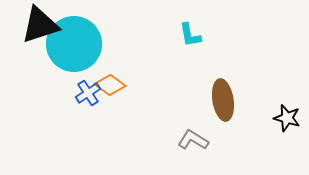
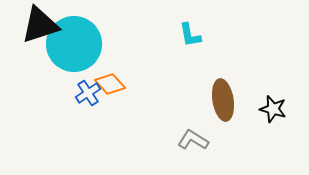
orange diamond: moved 1 px up; rotated 12 degrees clockwise
black star: moved 14 px left, 9 px up
